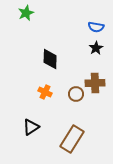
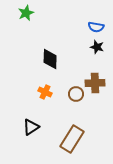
black star: moved 1 px right, 1 px up; rotated 24 degrees counterclockwise
